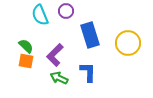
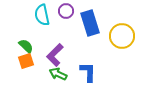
cyan semicircle: moved 2 px right; rotated 10 degrees clockwise
blue rectangle: moved 12 px up
yellow circle: moved 6 px left, 7 px up
orange square: rotated 28 degrees counterclockwise
green arrow: moved 1 px left, 4 px up
